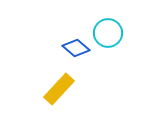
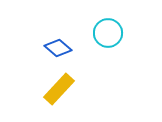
blue diamond: moved 18 px left
